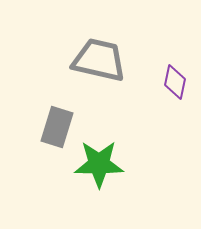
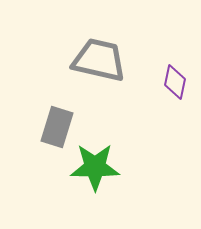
green star: moved 4 px left, 3 px down
